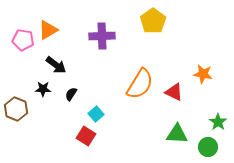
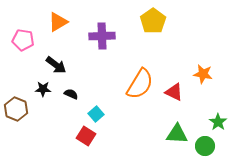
orange triangle: moved 10 px right, 8 px up
black semicircle: rotated 80 degrees clockwise
green circle: moved 3 px left, 1 px up
